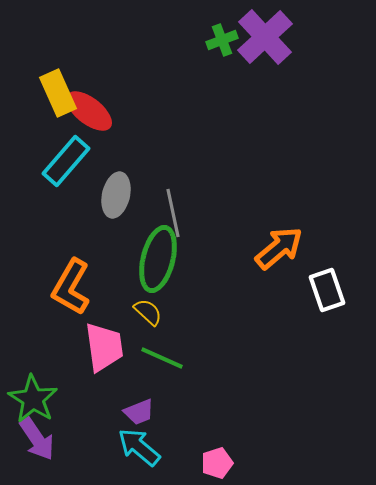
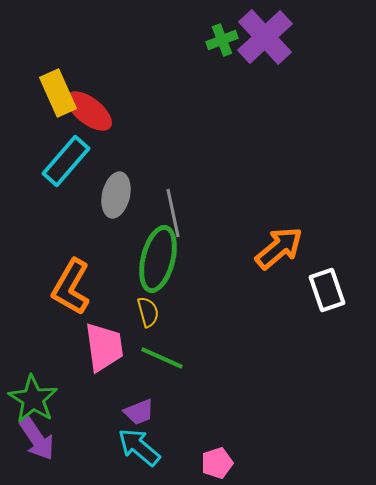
yellow semicircle: rotated 32 degrees clockwise
